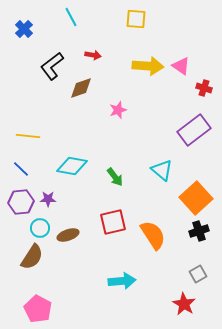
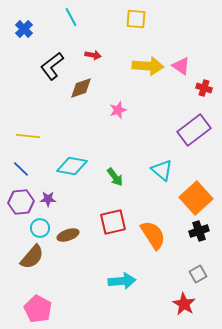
brown semicircle: rotated 8 degrees clockwise
